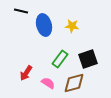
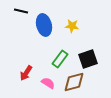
brown diamond: moved 1 px up
